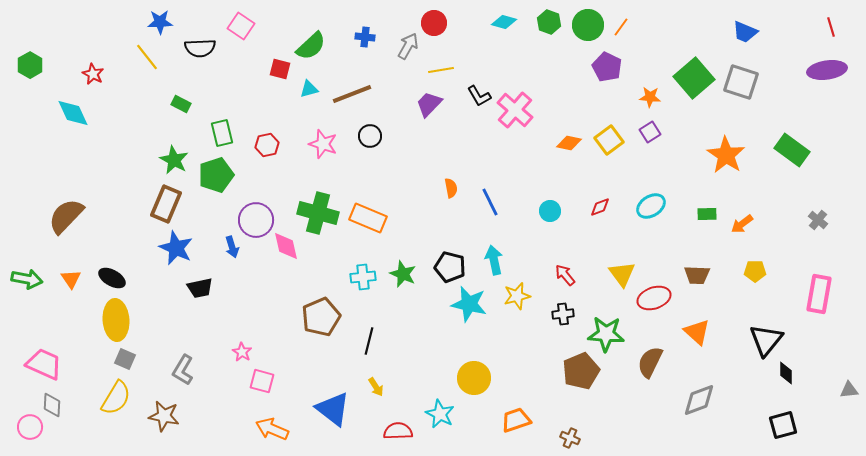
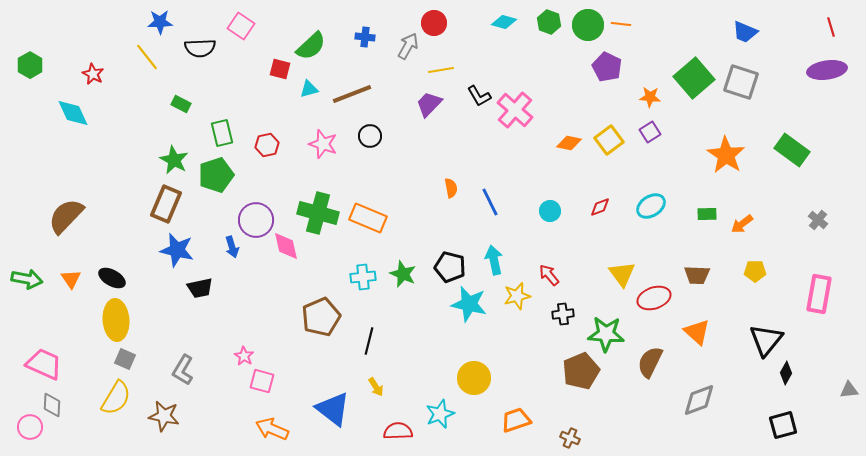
orange line at (621, 27): moved 3 px up; rotated 60 degrees clockwise
blue star at (176, 248): moved 1 px right, 2 px down; rotated 12 degrees counterclockwise
red arrow at (565, 275): moved 16 px left
pink star at (242, 352): moved 2 px right, 4 px down
black diamond at (786, 373): rotated 30 degrees clockwise
cyan star at (440, 414): rotated 24 degrees clockwise
